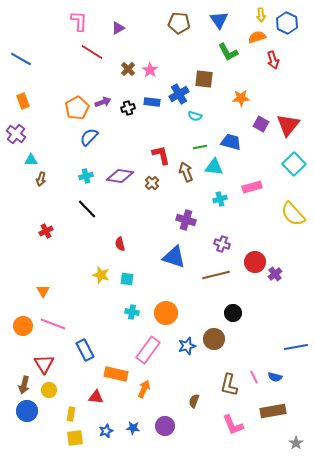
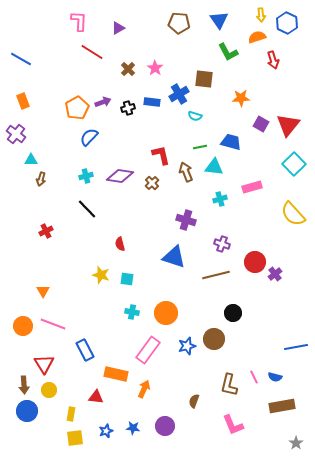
pink star at (150, 70): moved 5 px right, 2 px up
brown arrow at (24, 385): rotated 18 degrees counterclockwise
brown rectangle at (273, 411): moved 9 px right, 5 px up
